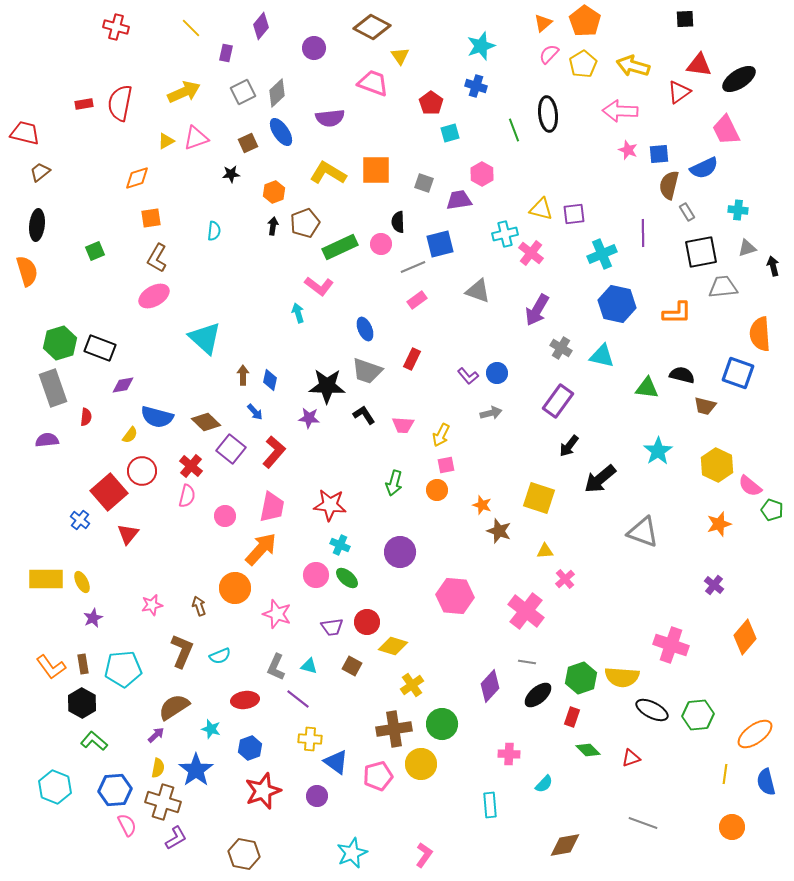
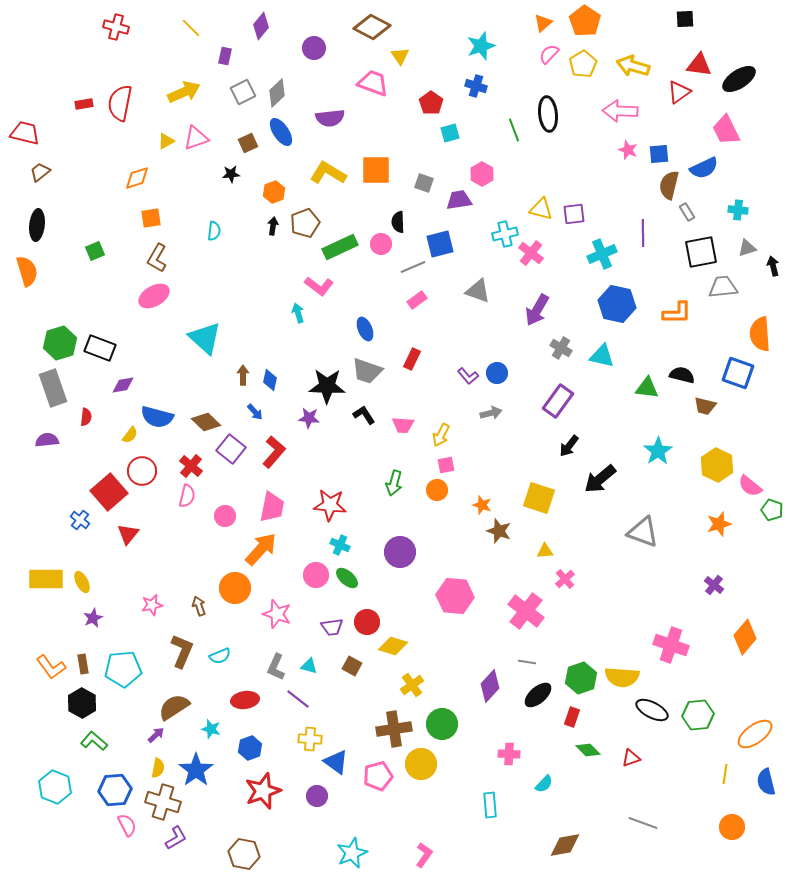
purple rectangle at (226, 53): moved 1 px left, 3 px down
